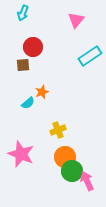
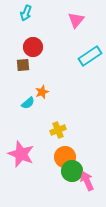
cyan arrow: moved 3 px right
